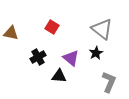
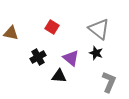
gray triangle: moved 3 px left
black star: rotated 24 degrees counterclockwise
